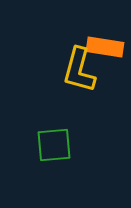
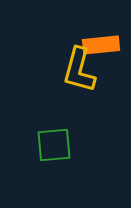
orange rectangle: moved 4 px left, 2 px up; rotated 15 degrees counterclockwise
